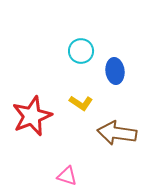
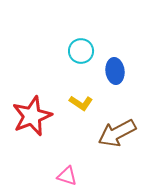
brown arrow: rotated 36 degrees counterclockwise
